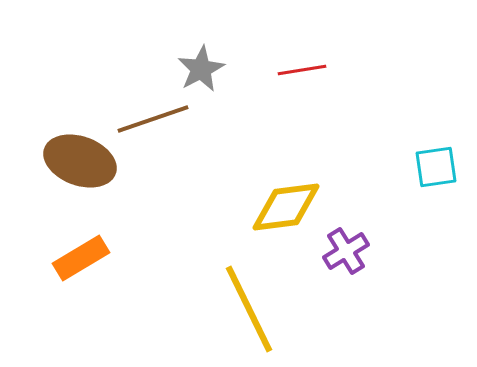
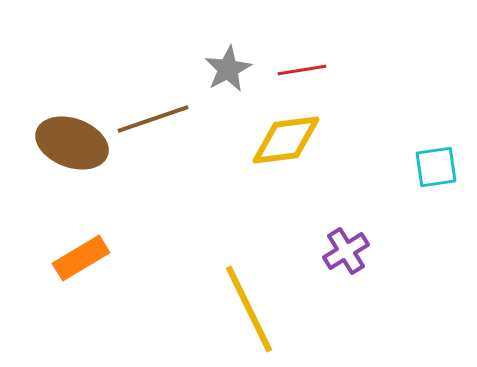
gray star: moved 27 px right
brown ellipse: moved 8 px left, 18 px up
yellow diamond: moved 67 px up
